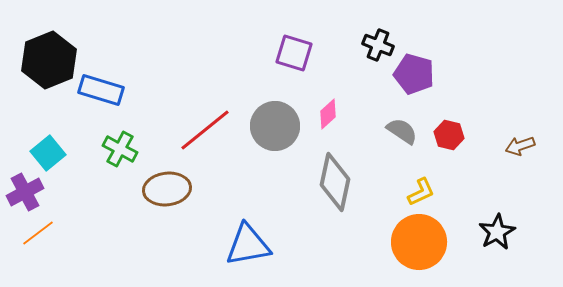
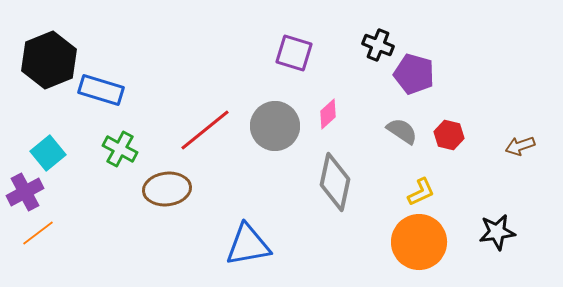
black star: rotated 21 degrees clockwise
